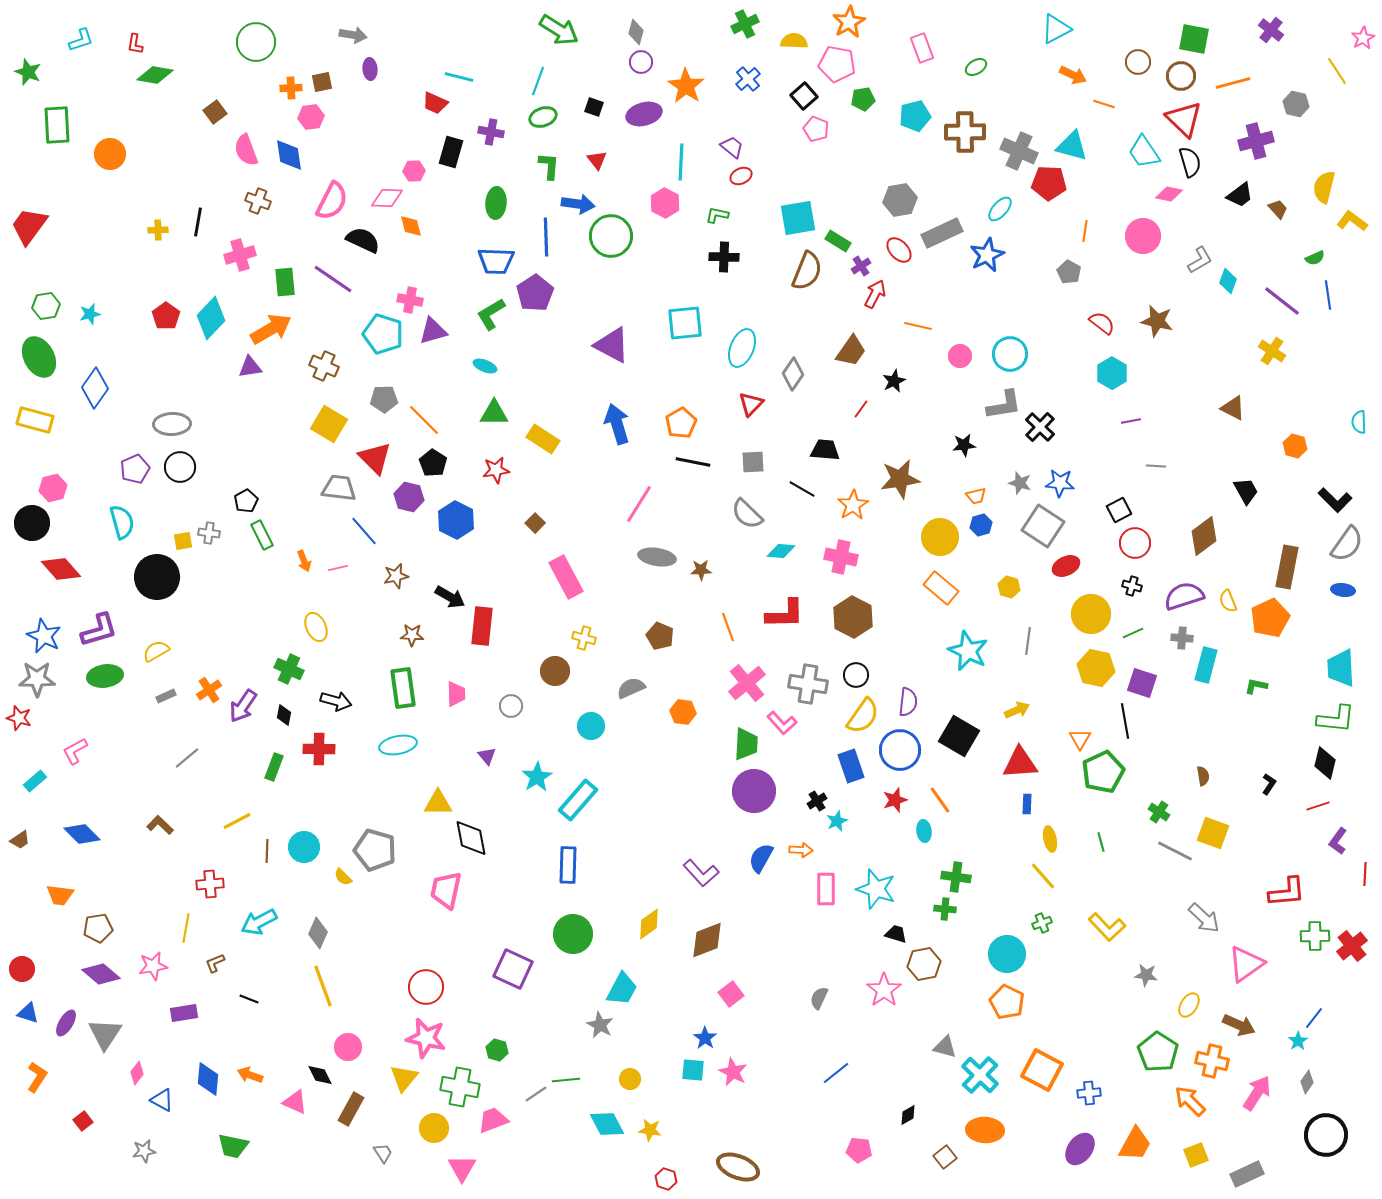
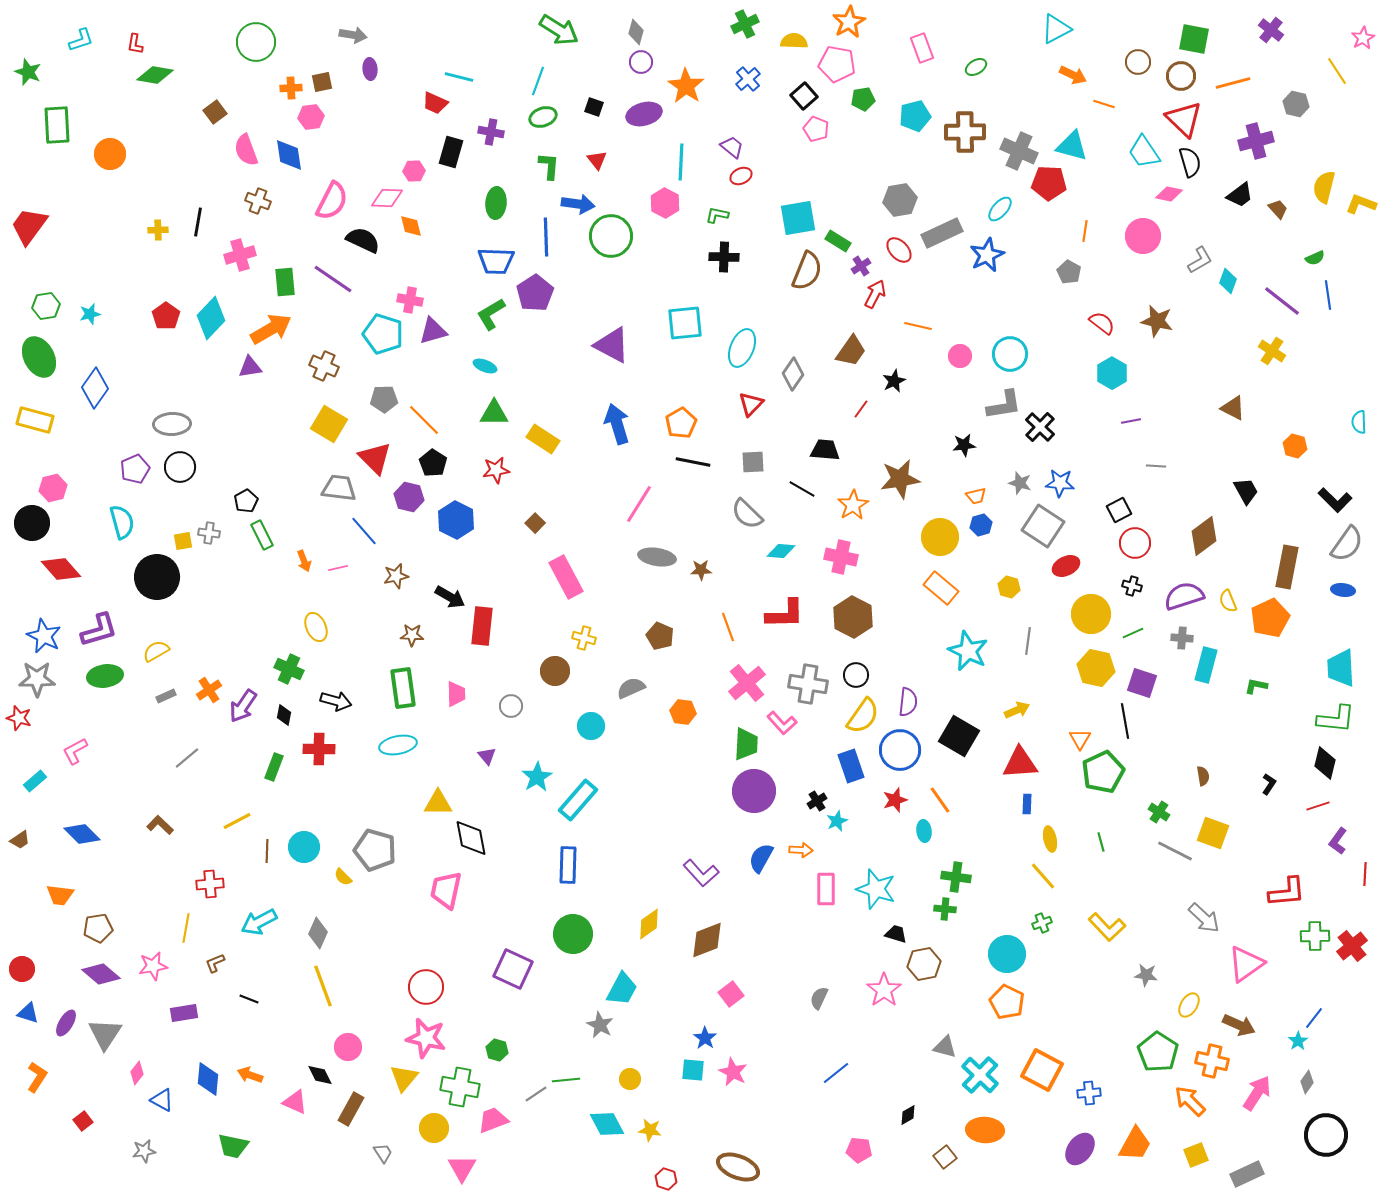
yellow L-shape at (1352, 221): moved 9 px right, 17 px up; rotated 16 degrees counterclockwise
